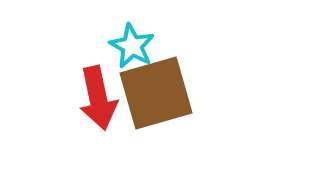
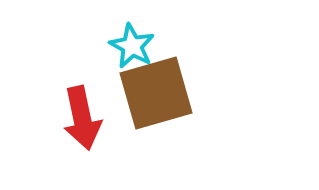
red arrow: moved 16 px left, 20 px down
